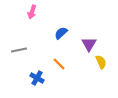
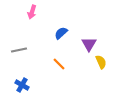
blue cross: moved 15 px left, 7 px down
